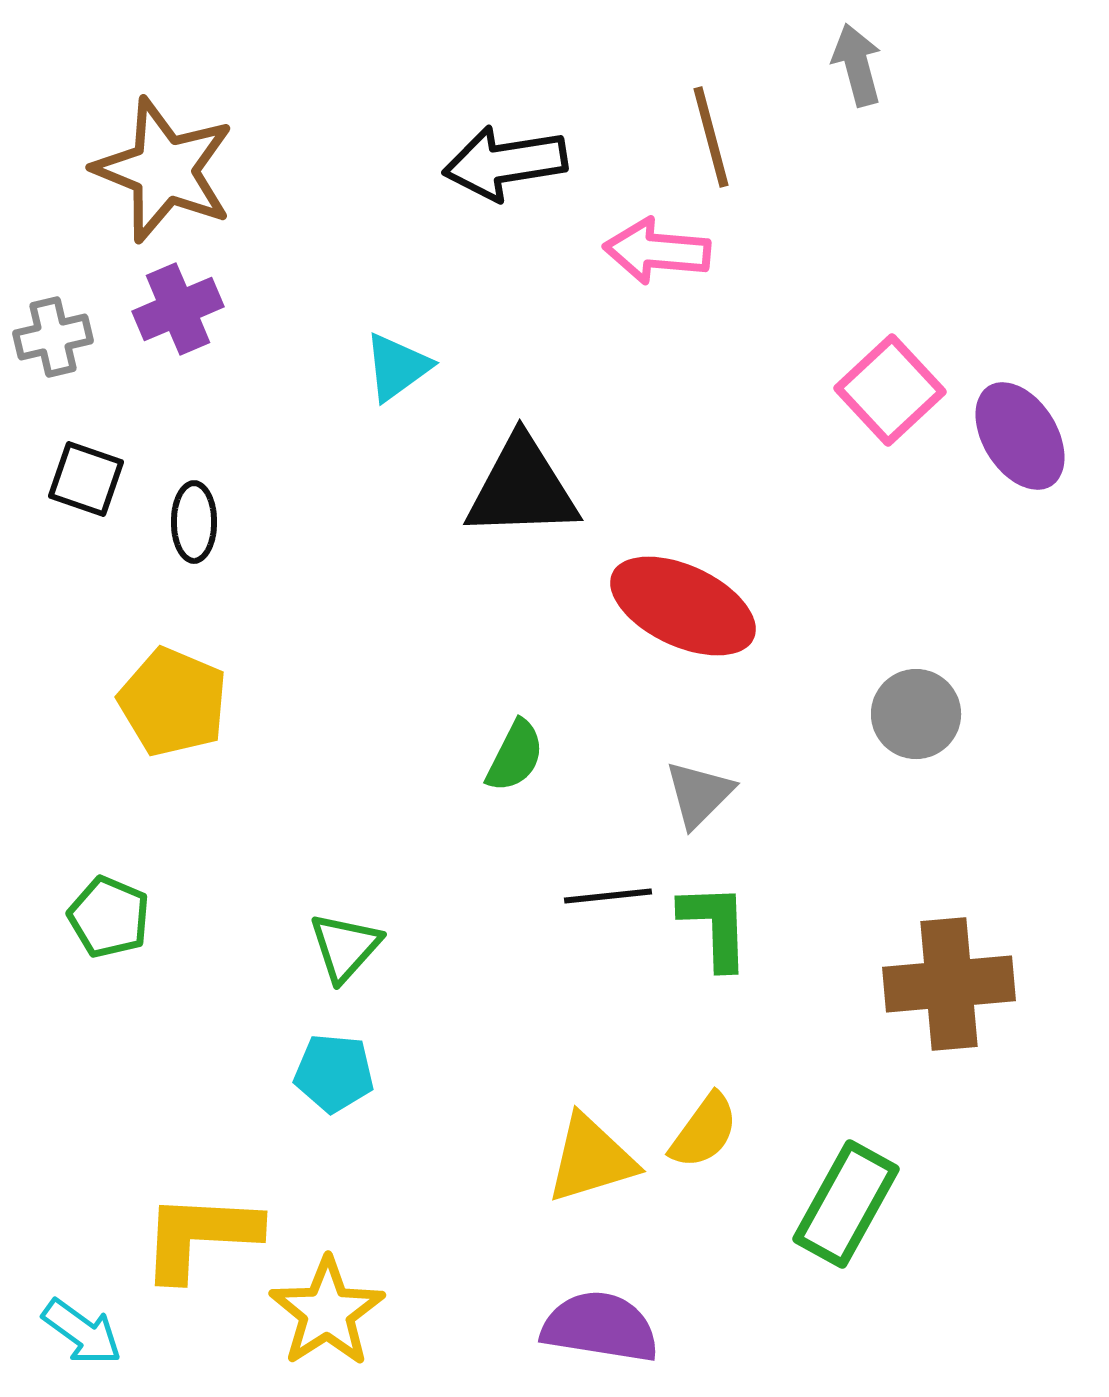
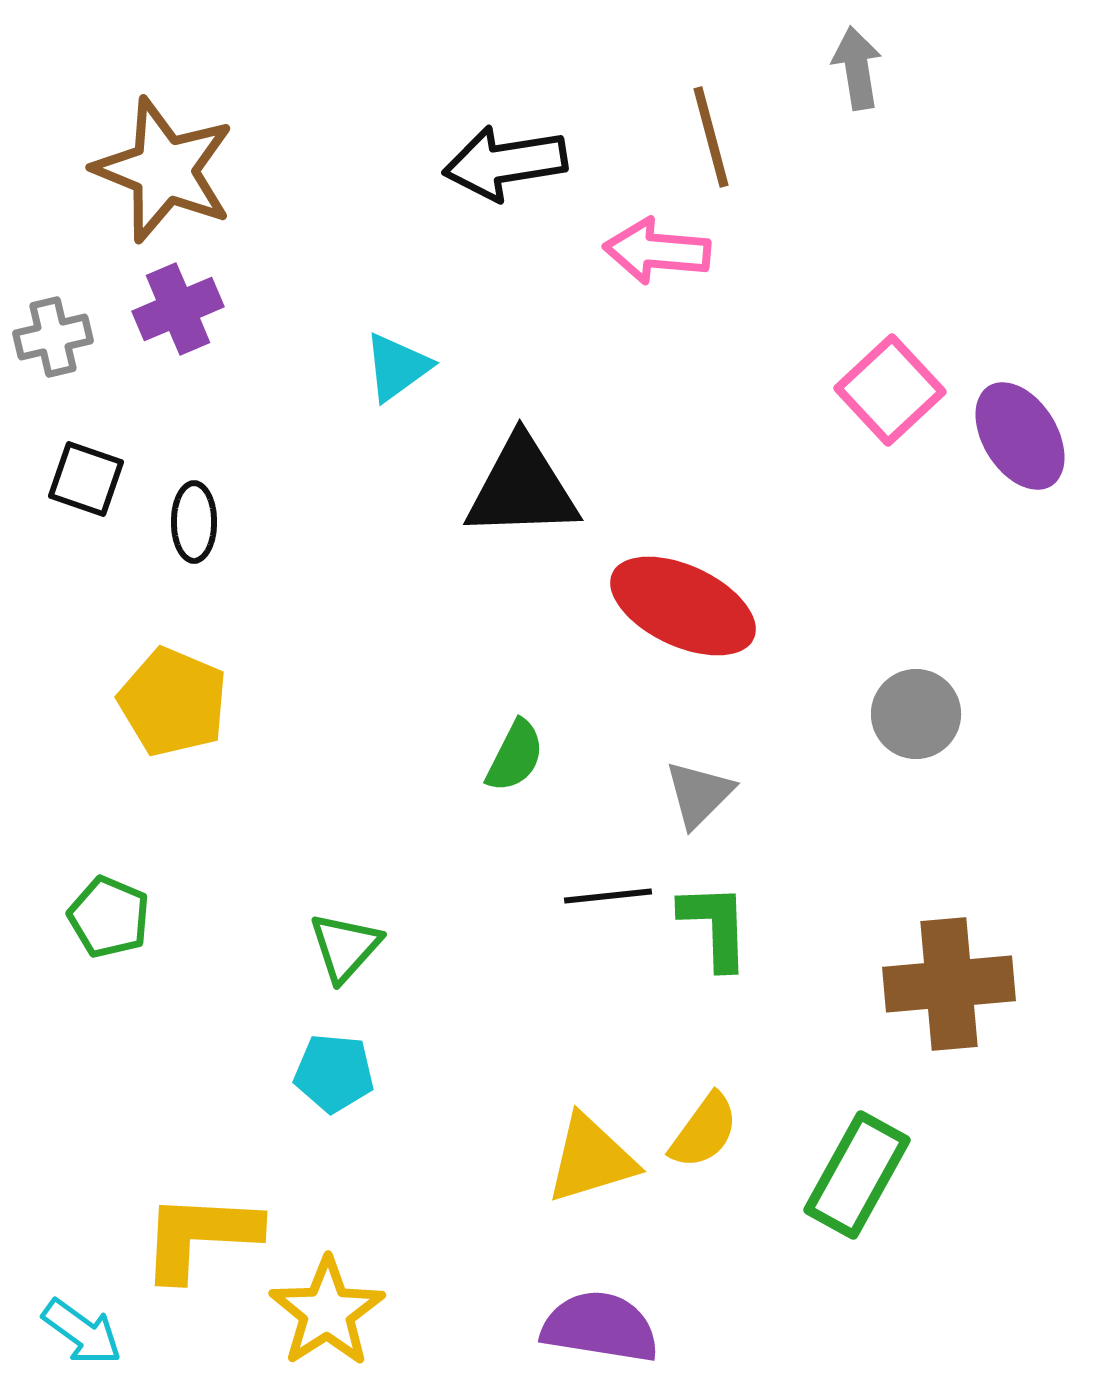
gray arrow: moved 3 px down; rotated 6 degrees clockwise
green rectangle: moved 11 px right, 29 px up
